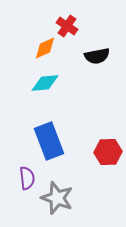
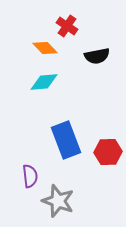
orange diamond: rotated 70 degrees clockwise
cyan diamond: moved 1 px left, 1 px up
blue rectangle: moved 17 px right, 1 px up
purple semicircle: moved 3 px right, 2 px up
gray star: moved 1 px right, 3 px down
